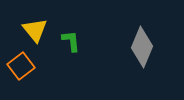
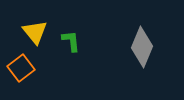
yellow triangle: moved 2 px down
orange square: moved 2 px down
